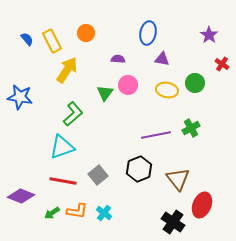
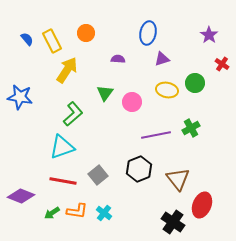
purple triangle: rotated 28 degrees counterclockwise
pink circle: moved 4 px right, 17 px down
